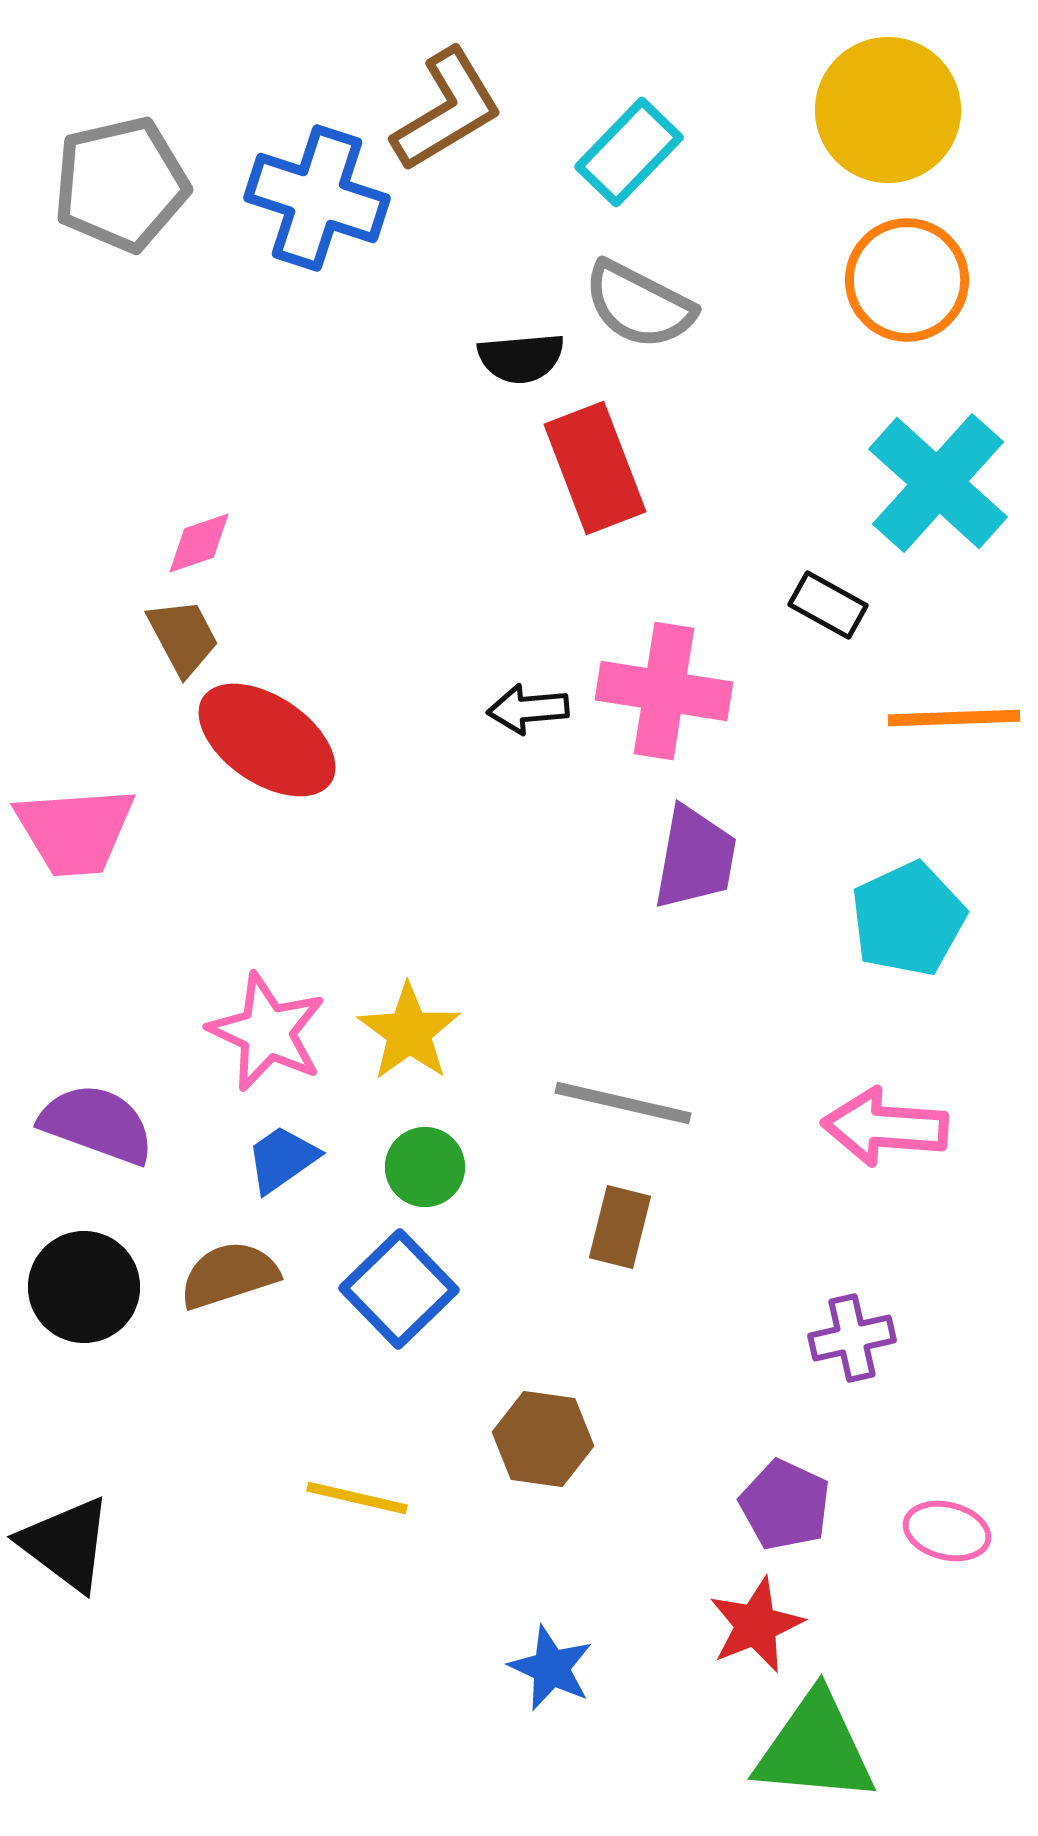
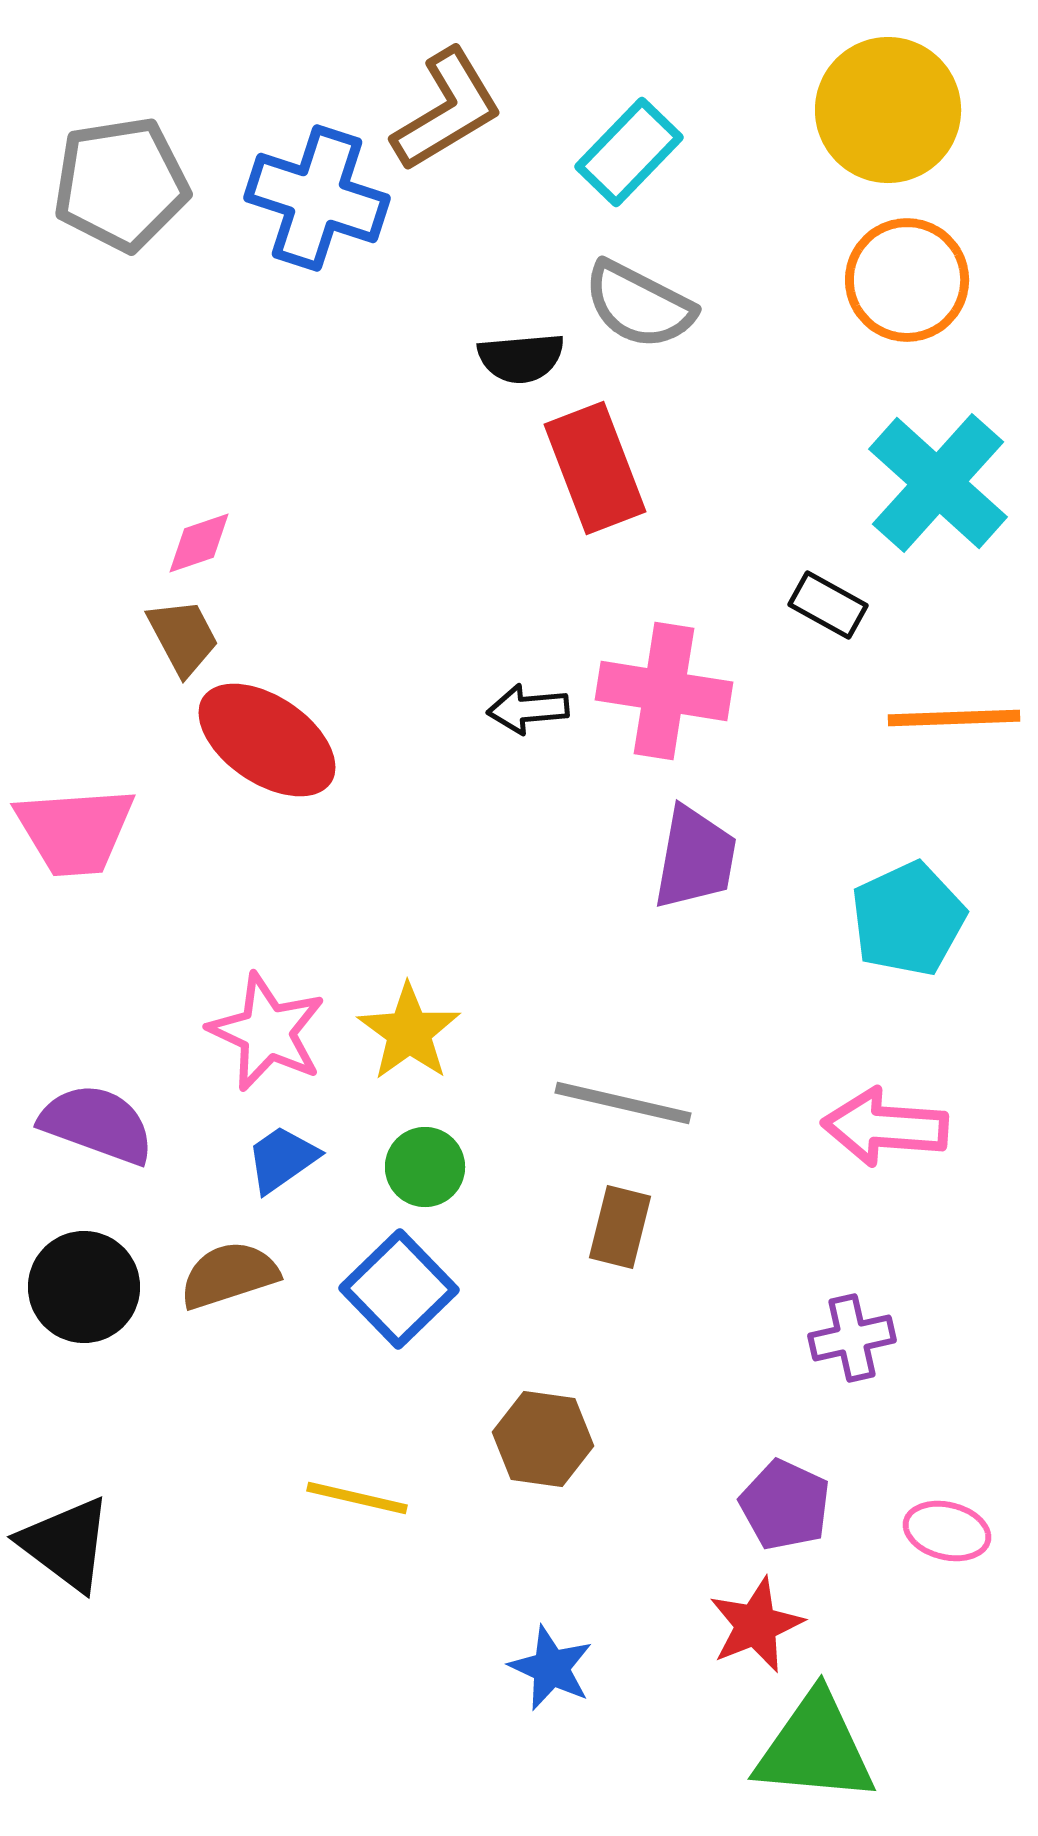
gray pentagon: rotated 4 degrees clockwise
